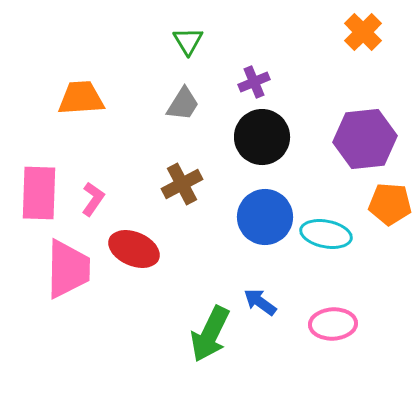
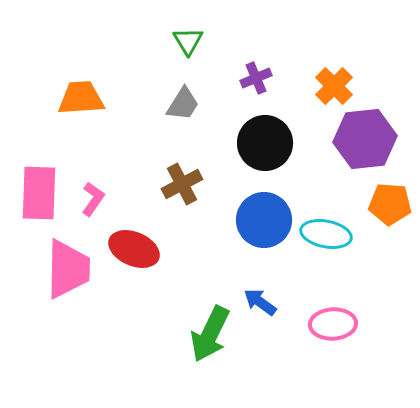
orange cross: moved 29 px left, 54 px down
purple cross: moved 2 px right, 4 px up
black circle: moved 3 px right, 6 px down
blue circle: moved 1 px left, 3 px down
